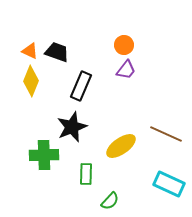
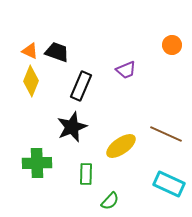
orange circle: moved 48 px right
purple trapezoid: rotated 30 degrees clockwise
green cross: moved 7 px left, 8 px down
